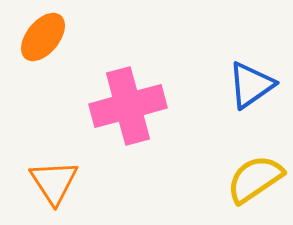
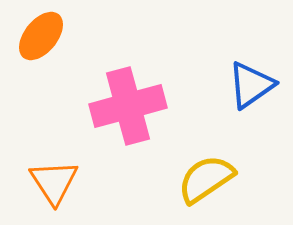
orange ellipse: moved 2 px left, 1 px up
yellow semicircle: moved 49 px left
